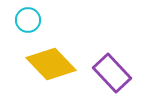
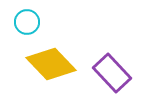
cyan circle: moved 1 px left, 2 px down
